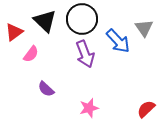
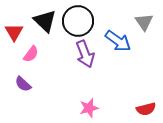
black circle: moved 4 px left, 2 px down
gray triangle: moved 6 px up
red triangle: rotated 24 degrees counterclockwise
blue arrow: rotated 12 degrees counterclockwise
purple semicircle: moved 23 px left, 5 px up
red semicircle: rotated 150 degrees counterclockwise
